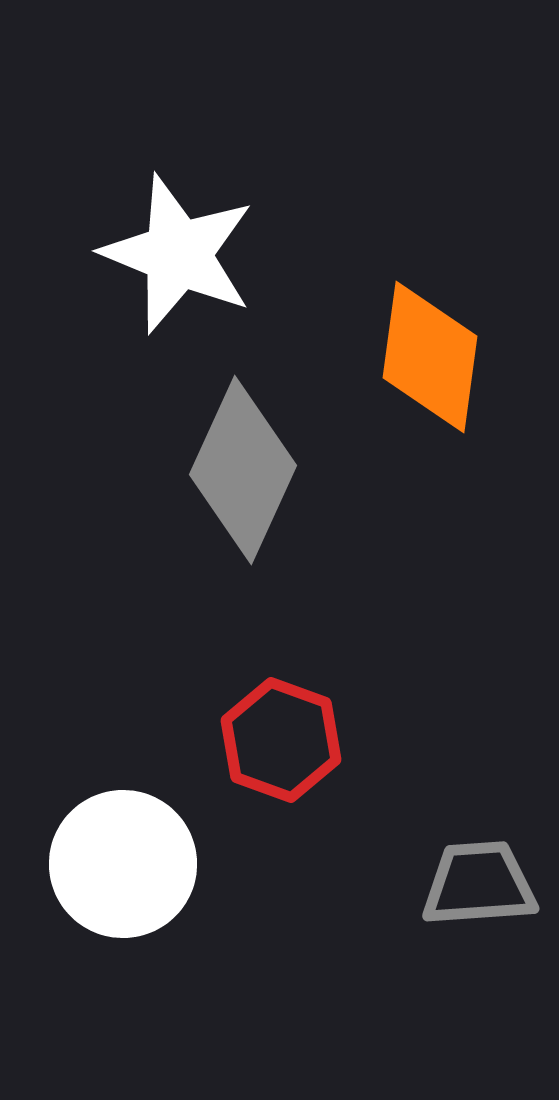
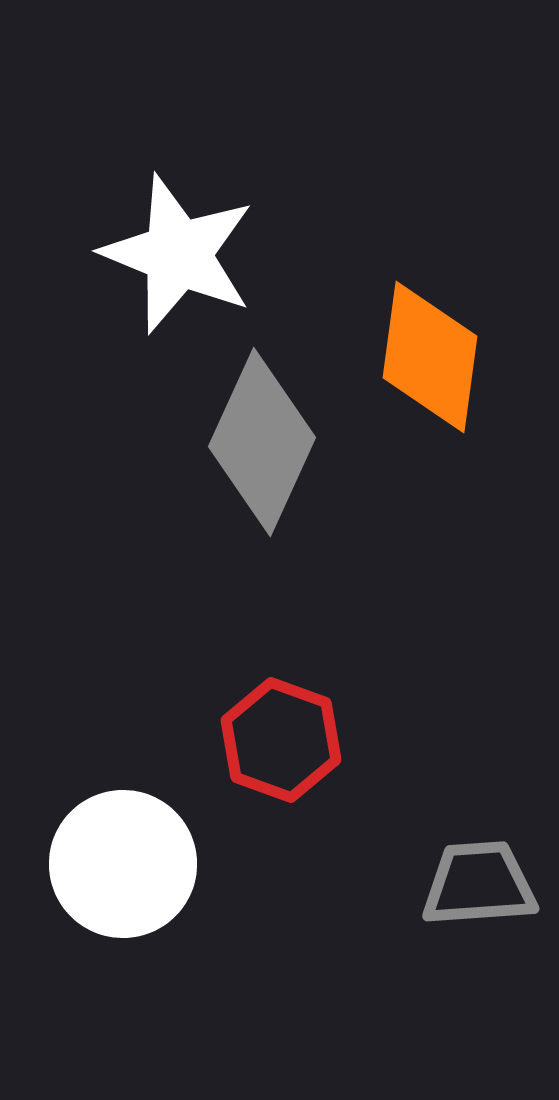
gray diamond: moved 19 px right, 28 px up
